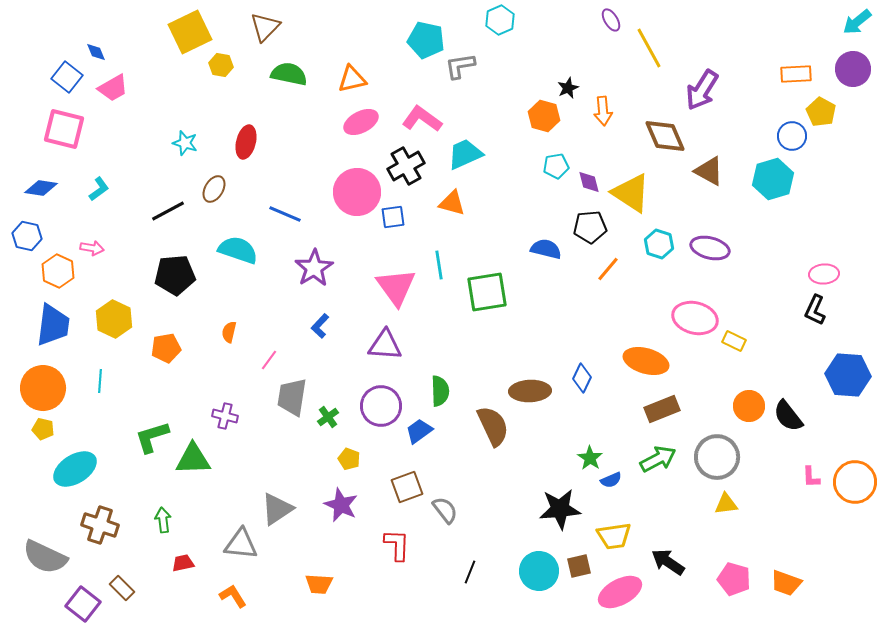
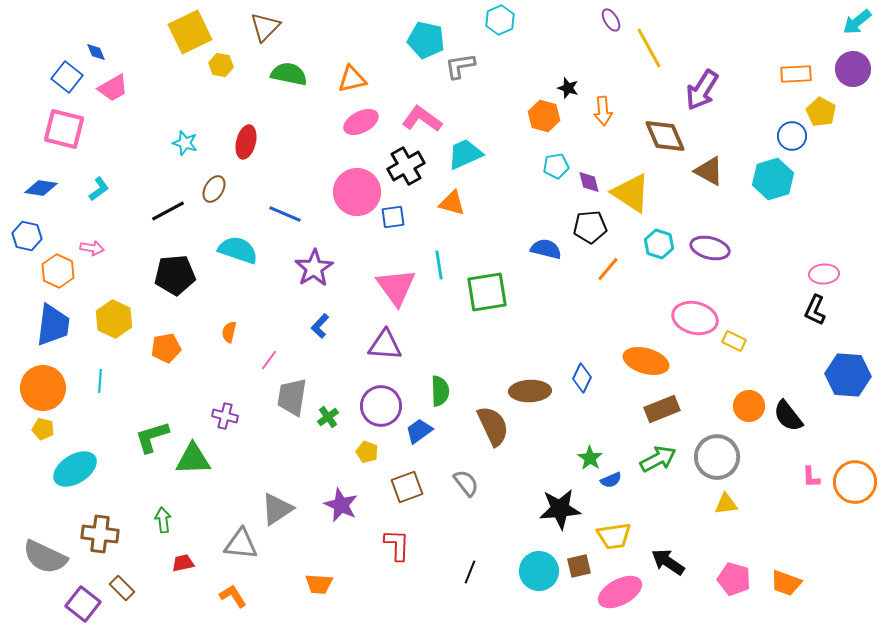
black star at (568, 88): rotated 30 degrees counterclockwise
yellow pentagon at (349, 459): moved 18 px right, 7 px up
gray semicircle at (445, 510): moved 21 px right, 27 px up
brown cross at (100, 525): moved 9 px down; rotated 12 degrees counterclockwise
